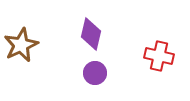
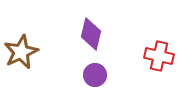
brown star: moved 7 px down
purple circle: moved 2 px down
